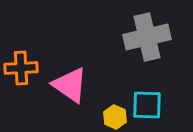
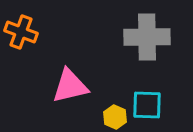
gray cross: rotated 12 degrees clockwise
orange cross: moved 36 px up; rotated 24 degrees clockwise
pink triangle: moved 1 px down; rotated 48 degrees counterclockwise
